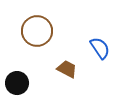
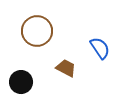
brown trapezoid: moved 1 px left, 1 px up
black circle: moved 4 px right, 1 px up
